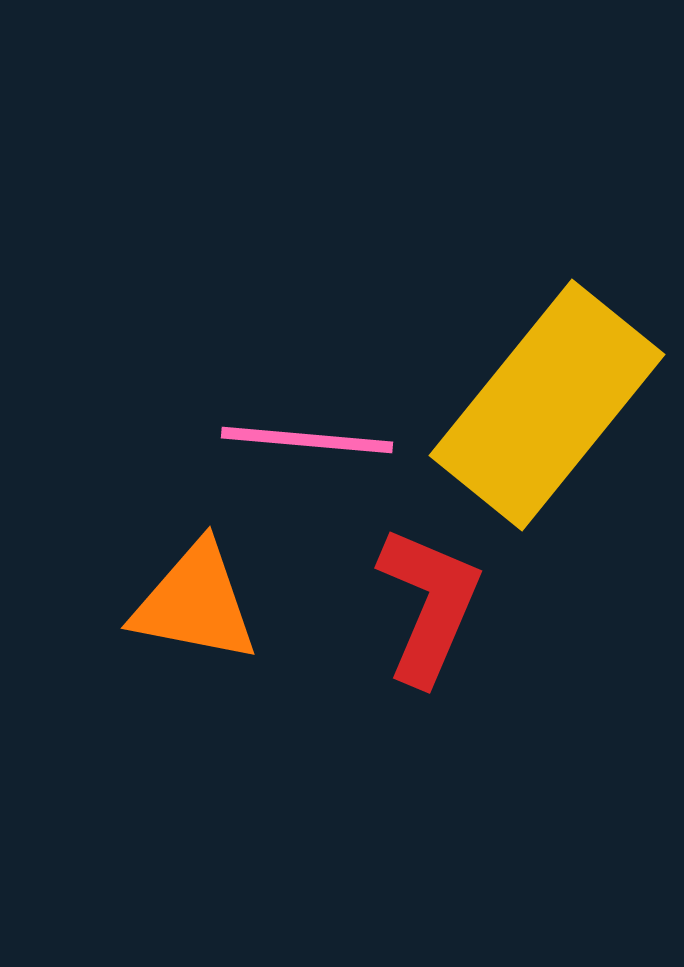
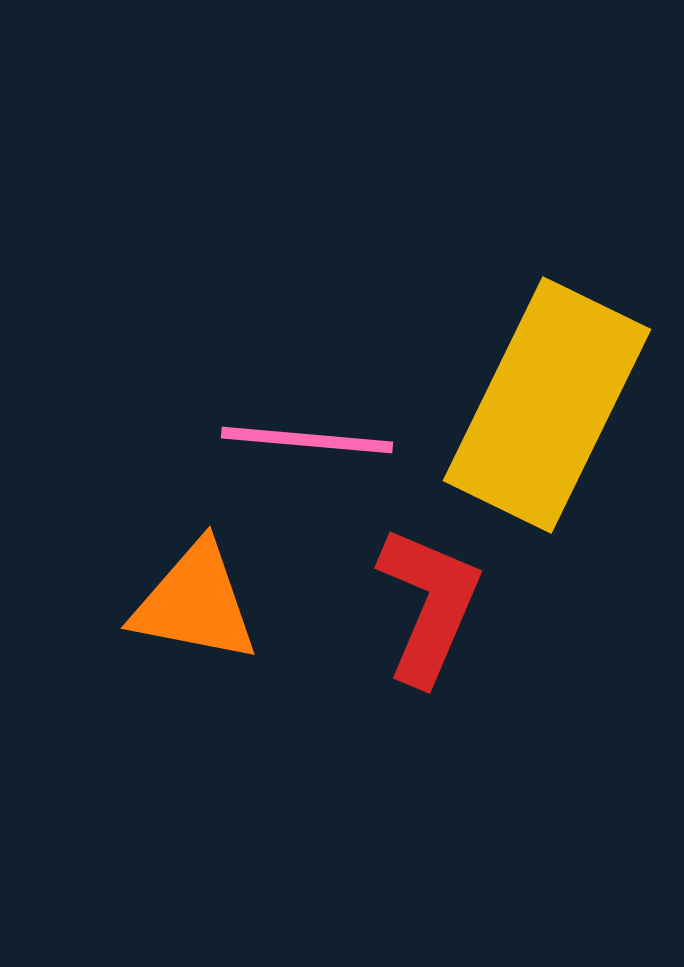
yellow rectangle: rotated 13 degrees counterclockwise
